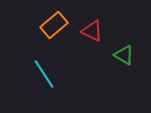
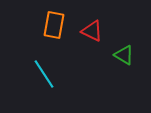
orange rectangle: rotated 40 degrees counterclockwise
